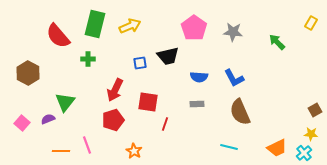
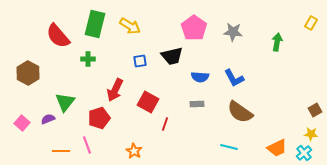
yellow arrow: rotated 55 degrees clockwise
green arrow: rotated 54 degrees clockwise
black trapezoid: moved 4 px right
blue square: moved 2 px up
blue semicircle: moved 1 px right
red square: rotated 20 degrees clockwise
brown semicircle: rotated 32 degrees counterclockwise
red pentagon: moved 14 px left, 2 px up
